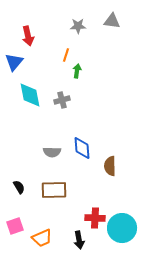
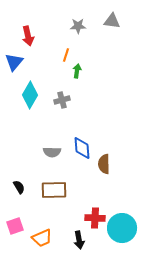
cyan diamond: rotated 40 degrees clockwise
brown semicircle: moved 6 px left, 2 px up
